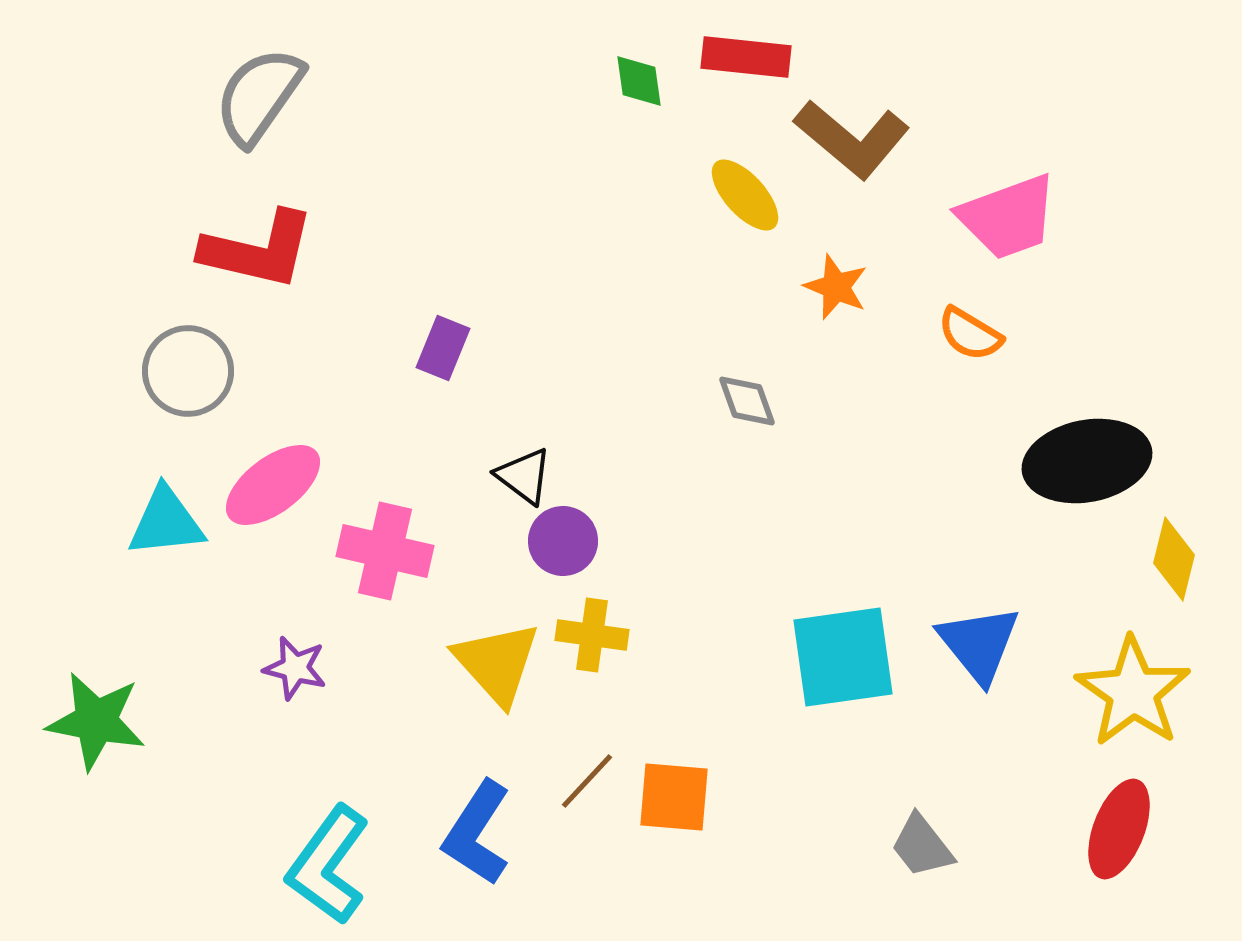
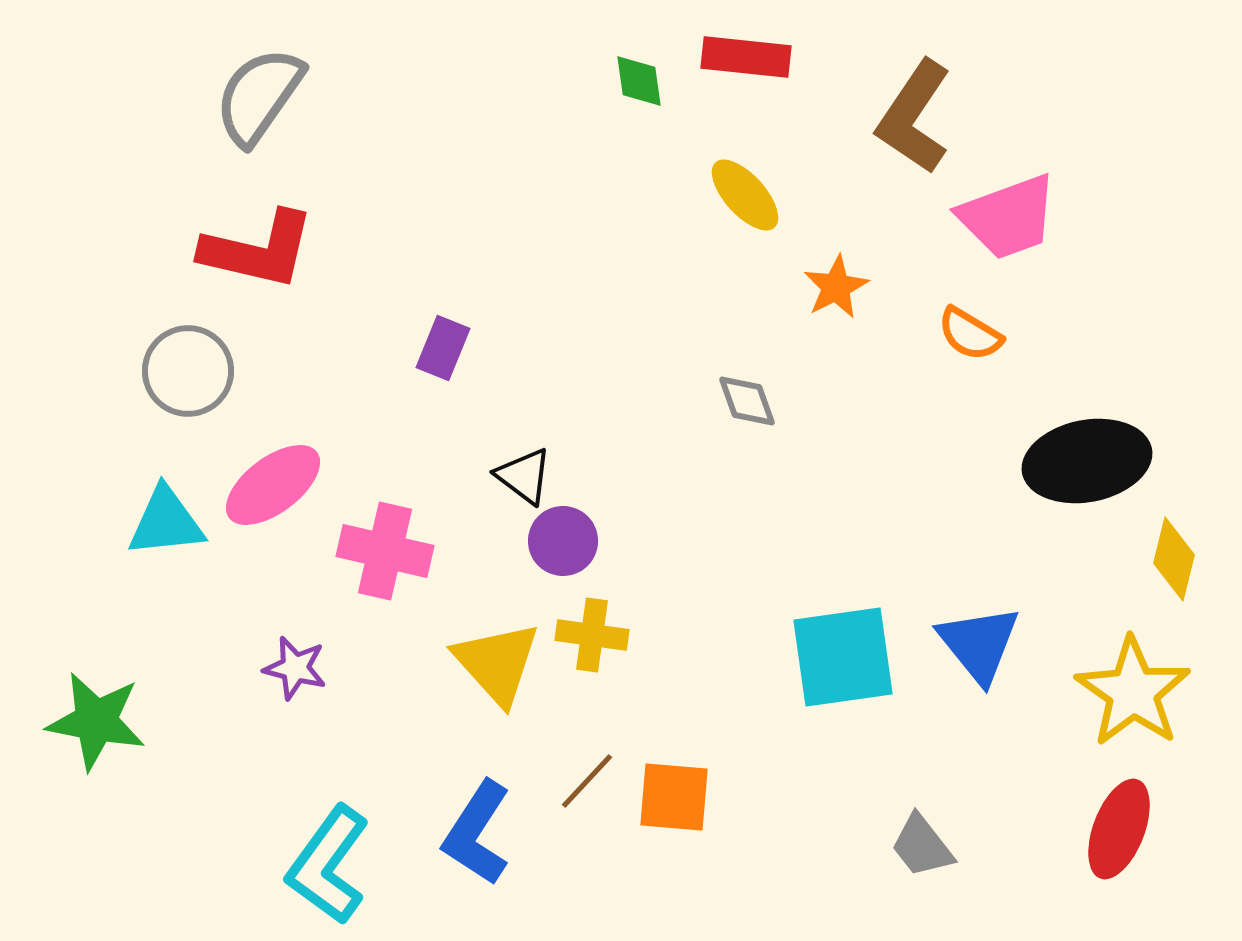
brown L-shape: moved 62 px right, 22 px up; rotated 84 degrees clockwise
orange star: rotated 22 degrees clockwise
